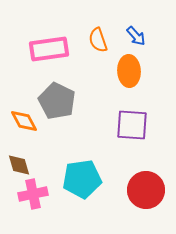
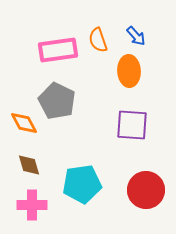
pink rectangle: moved 9 px right, 1 px down
orange diamond: moved 2 px down
brown diamond: moved 10 px right
cyan pentagon: moved 5 px down
pink cross: moved 1 px left, 11 px down; rotated 12 degrees clockwise
